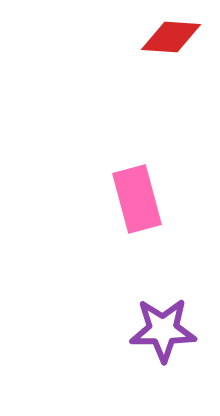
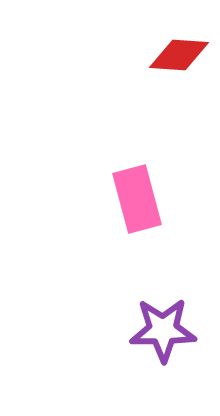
red diamond: moved 8 px right, 18 px down
